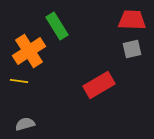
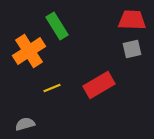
yellow line: moved 33 px right, 7 px down; rotated 30 degrees counterclockwise
